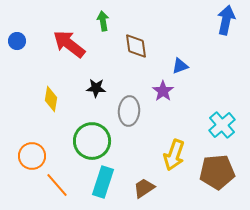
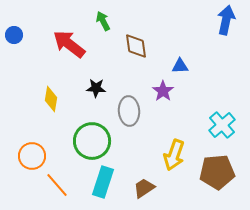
green arrow: rotated 18 degrees counterclockwise
blue circle: moved 3 px left, 6 px up
blue triangle: rotated 18 degrees clockwise
gray ellipse: rotated 8 degrees counterclockwise
